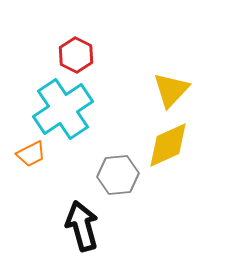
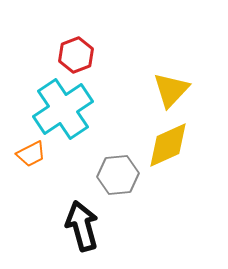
red hexagon: rotated 12 degrees clockwise
